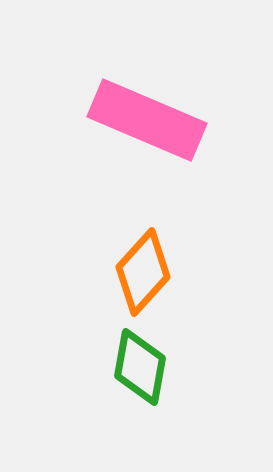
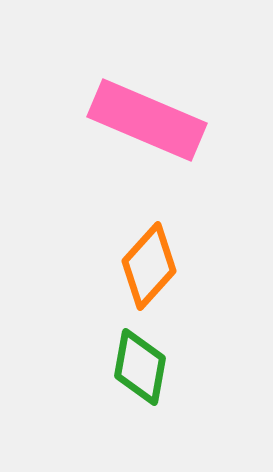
orange diamond: moved 6 px right, 6 px up
